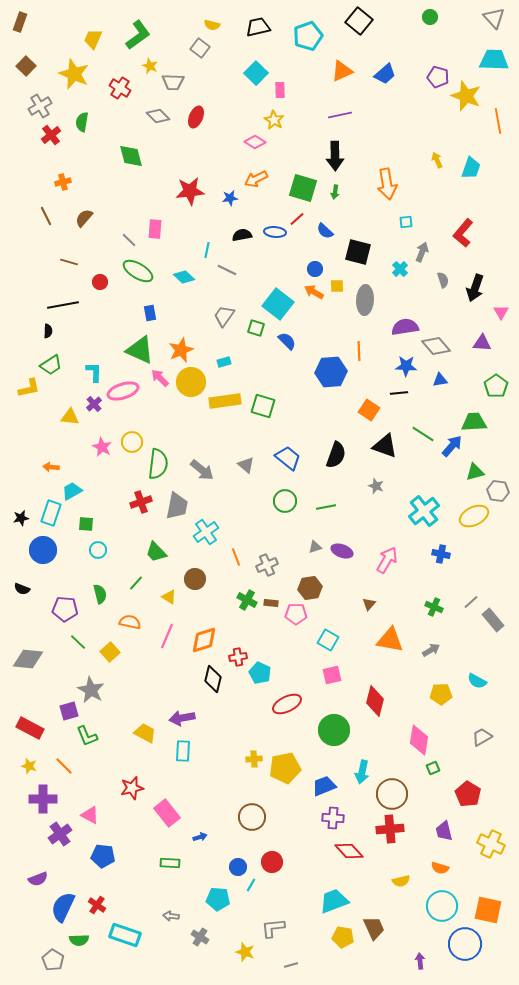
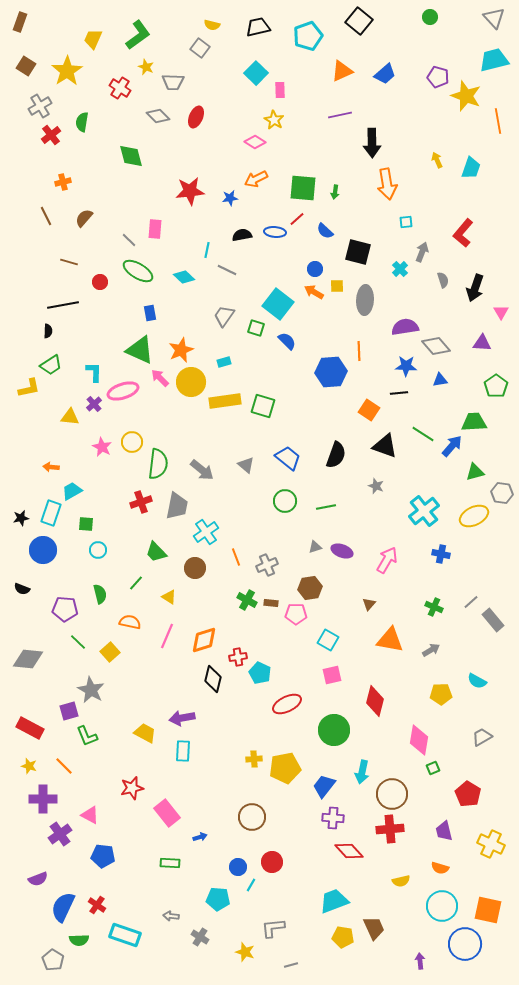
cyan trapezoid at (494, 60): rotated 16 degrees counterclockwise
brown square at (26, 66): rotated 12 degrees counterclockwise
yellow star at (150, 66): moved 4 px left, 1 px down
yellow star at (74, 74): moved 7 px left, 3 px up; rotated 16 degrees clockwise
black arrow at (335, 156): moved 37 px right, 13 px up
green square at (303, 188): rotated 12 degrees counterclockwise
gray hexagon at (498, 491): moved 4 px right, 2 px down
brown circle at (195, 579): moved 11 px up
blue trapezoid at (324, 786): rotated 30 degrees counterclockwise
